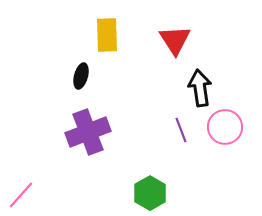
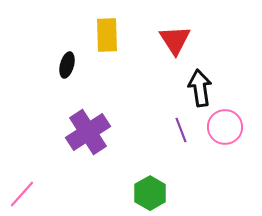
black ellipse: moved 14 px left, 11 px up
purple cross: rotated 12 degrees counterclockwise
pink line: moved 1 px right, 1 px up
